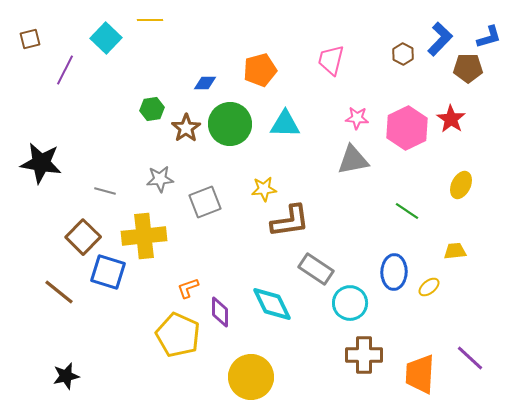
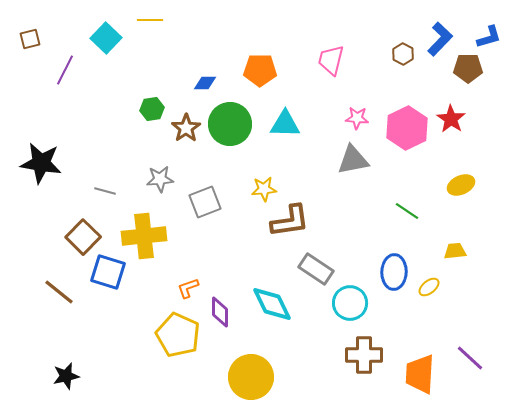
orange pentagon at (260, 70): rotated 16 degrees clockwise
yellow ellipse at (461, 185): rotated 40 degrees clockwise
